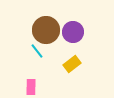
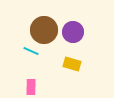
brown circle: moved 2 px left
cyan line: moved 6 px left; rotated 28 degrees counterclockwise
yellow rectangle: rotated 54 degrees clockwise
